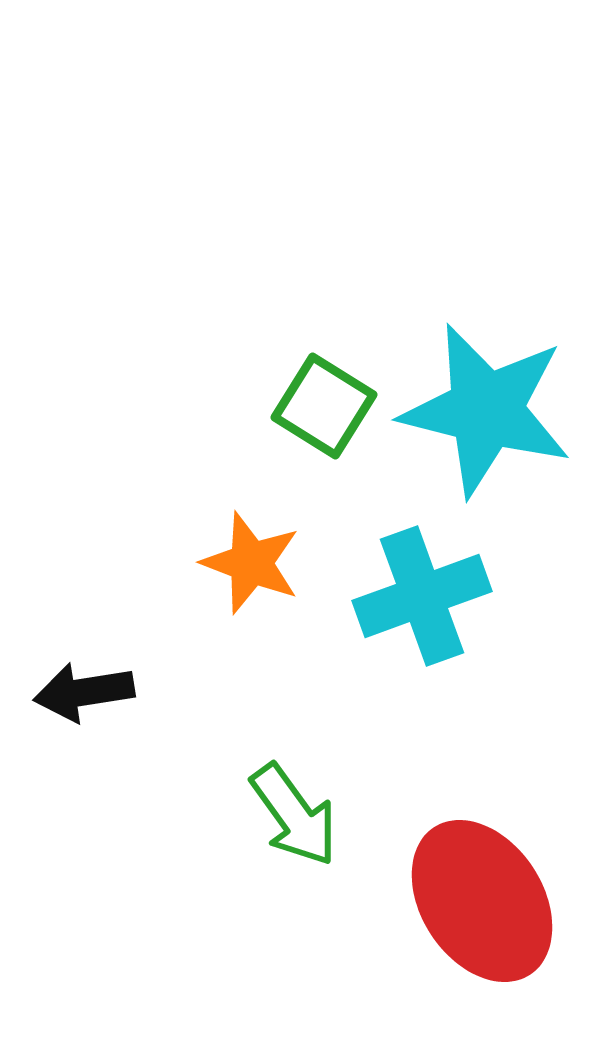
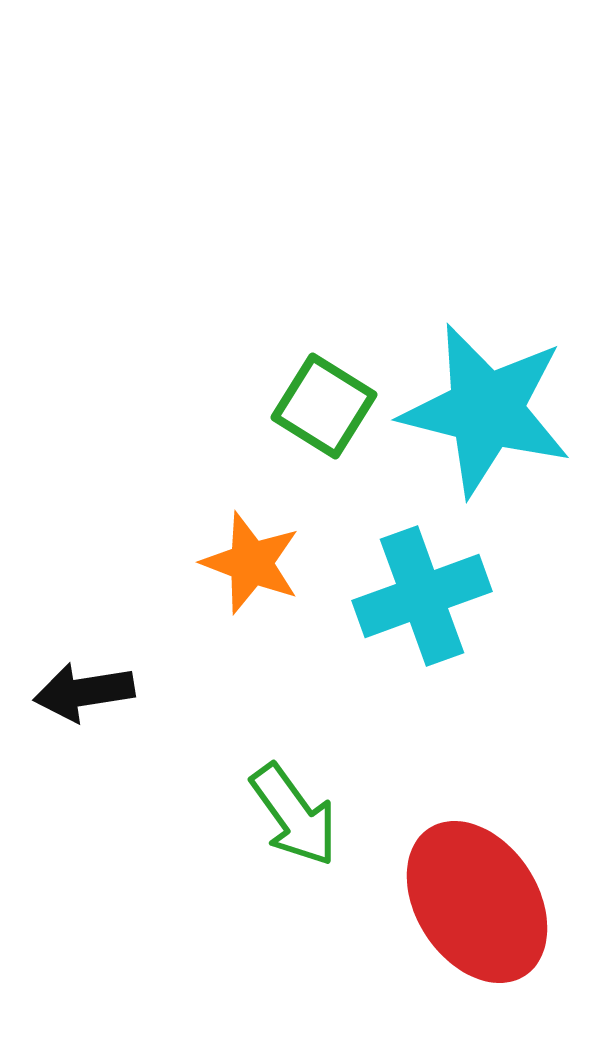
red ellipse: moved 5 px left, 1 px down
